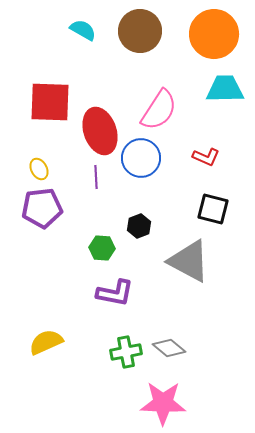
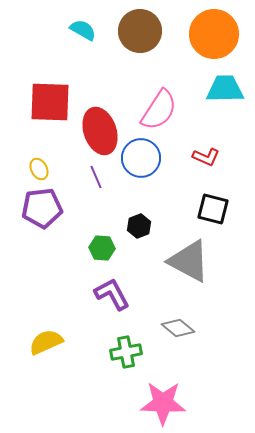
purple line: rotated 20 degrees counterclockwise
purple L-shape: moved 3 px left, 1 px down; rotated 129 degrees counterclockwise
gray diamond: moved 9 px right, 20 px up
